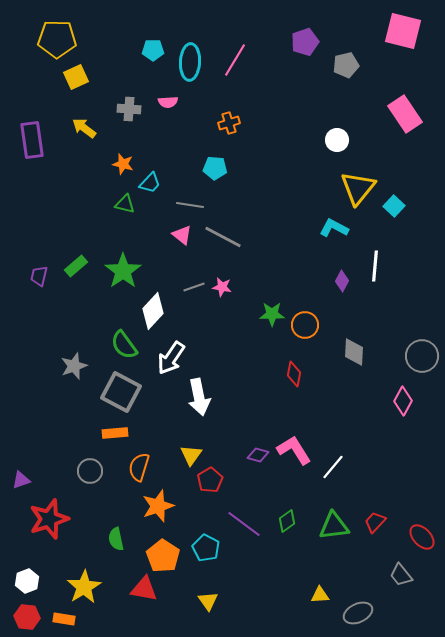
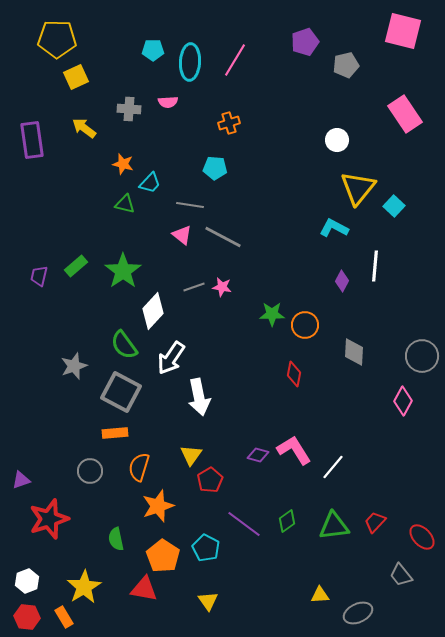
orange rectangle at (64, 619): moved 2 px up; rotated 50 degrees clockwise
